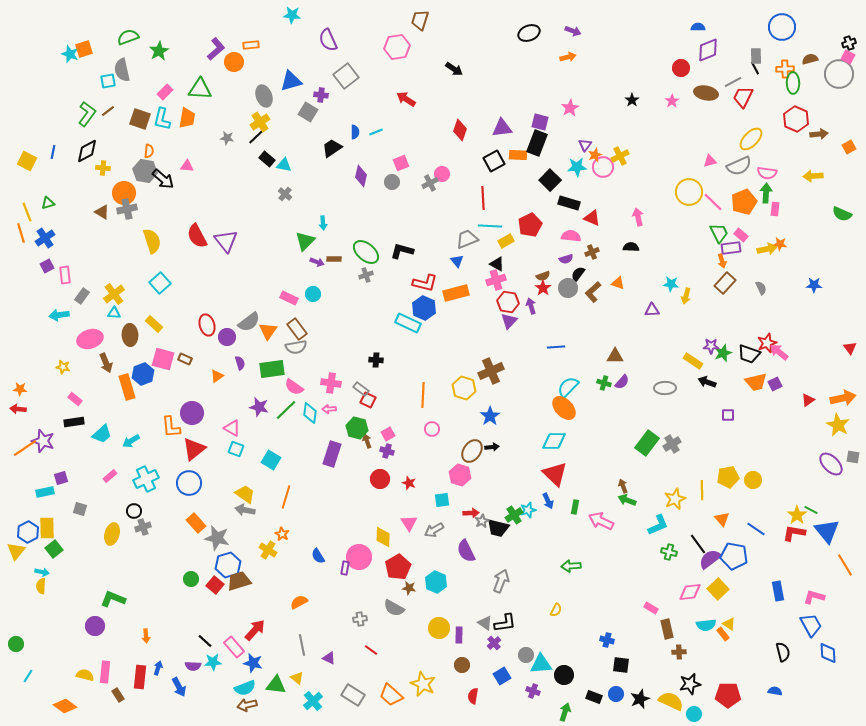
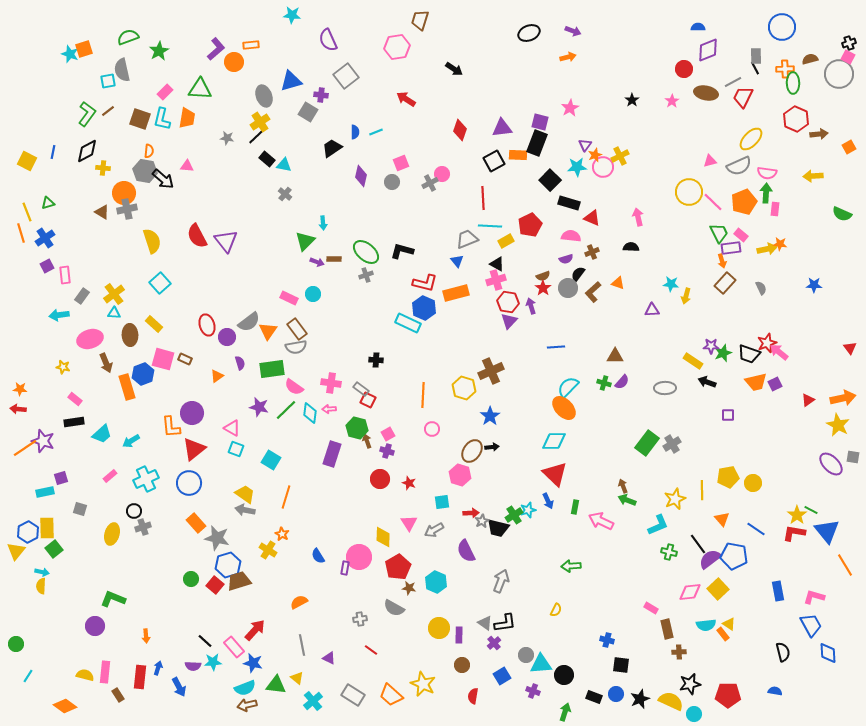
red circle at (681, 68): moved 3 px right, 1 px down
yellow circle at (753, 480): moved 3 px down
cyan square at (442, 500): moved 2 px down
